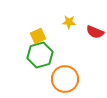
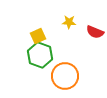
green hexagon: rotated 25 degrees counterclockwise
orange circle: moved 3 px up
